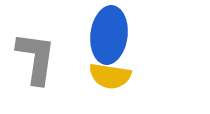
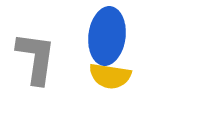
blue ellipse: moved 2 px left, 1 px down
